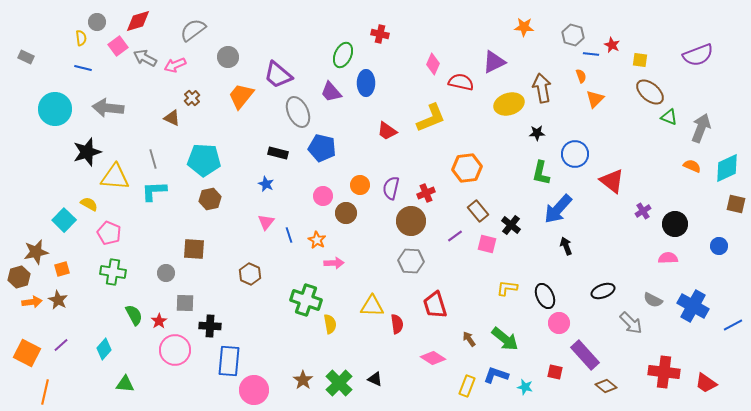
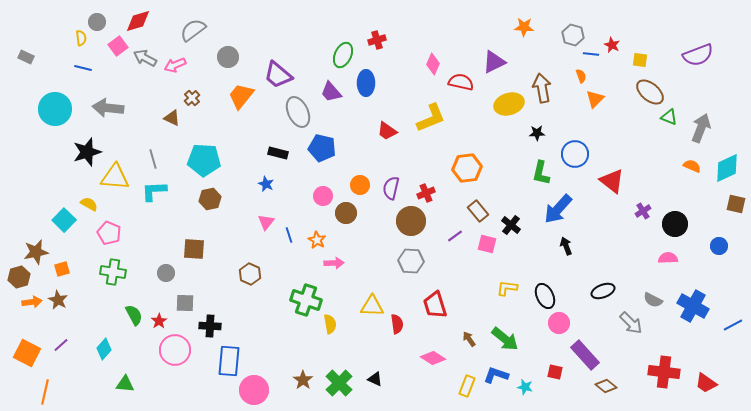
red cross at (380, 34): moved 3 px left, 6 px down; rotated 30 degrees counterclockwise
